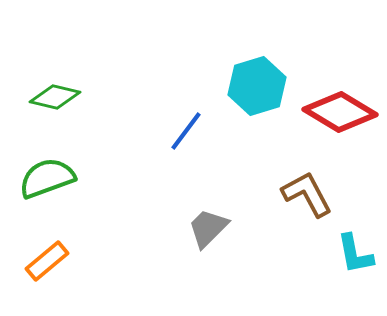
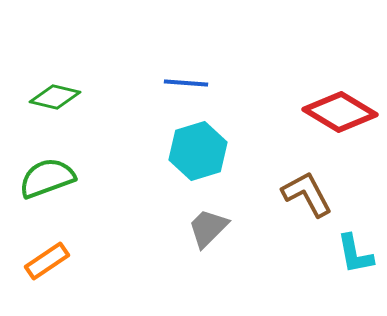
cyan hexagon: moved 59 px left, 65 px down
blue line: moved 48 px up; rotated 57 degrees clockwise
orange rectangle: rotated 6 degrees clockwise
